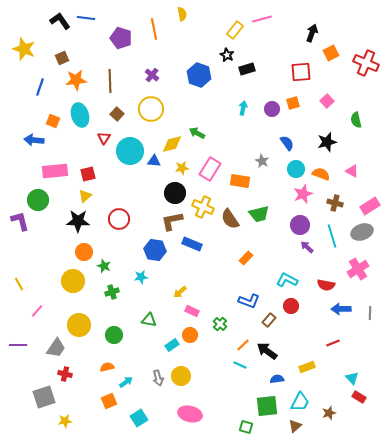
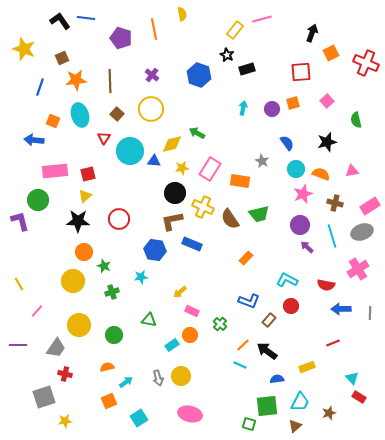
pink triangle at (352, 171): rotated 40 degrees counterclockwise
green square at (246, 427): moved 3 px right, 3 px up
